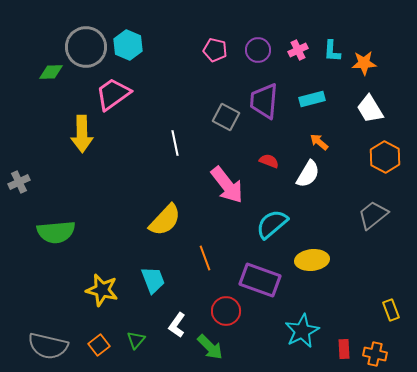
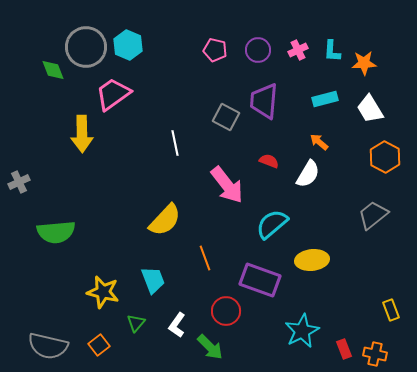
green diamond: moved 2 px right, 2 px up; rotated 70 degrees clockwise
cyan rectangle: moved 13 px right
yellow star: moved 1 px right, 2 px down
green triangle: moved 17 px up
red rectangle: rotated 18 degrees counterclockwise
